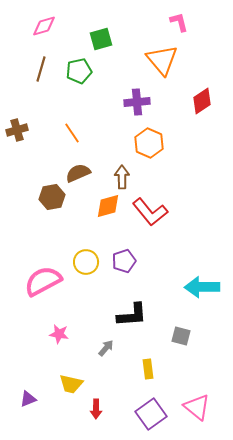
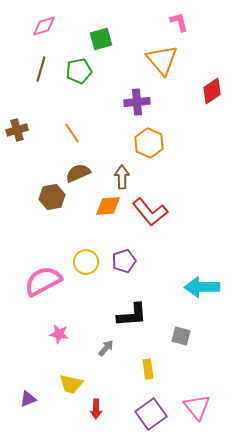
red diamond: moved 10 px right, 10 px up
orange diamond: rotated 12 degrees clockwise
pink triangle: rotated 12 degrees clockwise
